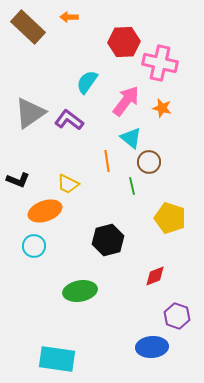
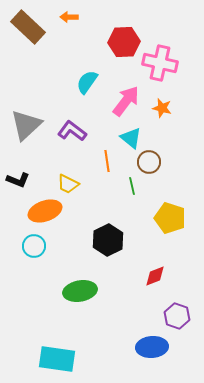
gray triangle: moved 4 px left, 12 px down; rotated 8 degrees counterclockwise
purple L-shape: moved 3 px right, 11 px down
black hexagon: rotated 12 degrees counterclockwise
